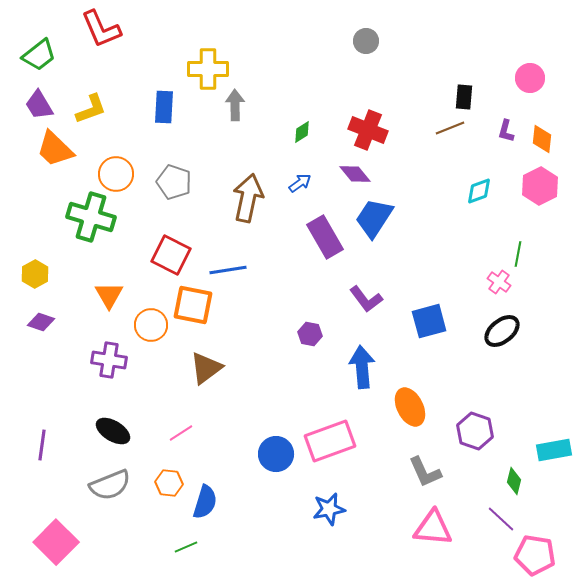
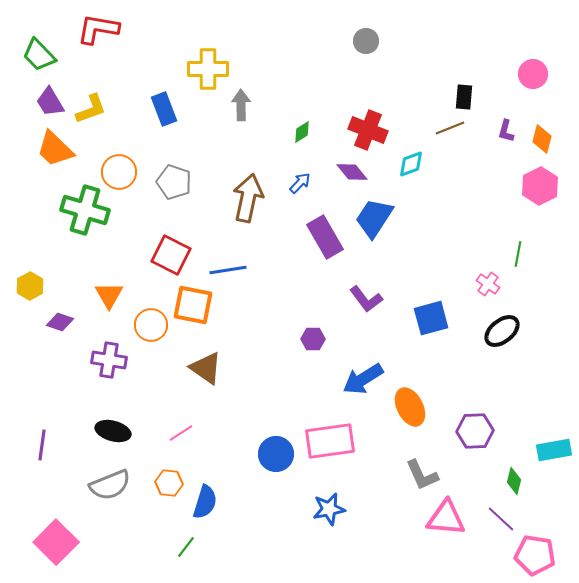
red L-shape at (101, 29): moved 3 px left; rotated 123 degrees clockwise
green trapezoid at (39, 55): rotated 84 degrees clockwise
pink circle at (530, 78): moved 3 px right, 4 px up
purple trapezoid at (39, 105): moved 11 px right, 3 px up
gray arrow at (235, 105): moved 6 px right
blue rectangle at (164, 107): moved 2 px down; rotated 24 degrees counterclockwise
orange diamond at (542, 139): rotated 8 degrees clockwise
orange circle at (116, 174): moved 3 px right, 2 px up
purple diamond at (355, 174): moved 3 px left, 2 px up
blue arrow at (300, 183): rotated 10 degrees counterclockwise
cyan diamond at (479, 191): moved 68 px left, 27 px up
green cross at (91, 217): moved 6 px left, 7 px up
yellow hexagon at (35, 274): moved 5 px left, 12 px down
pink cross at (499, 282): moved 11 px left, 2 px down
blue square at (429, 321): moved 2 px right, 3 px up
purple diamond at (41, 322): moved 19 px right
purple hexagon at (310, 334): moved 3 px right, 5 px down; rotated 10 degrees counterclockwise
blue arrow at (362, 367): moved 1 px right, 12 px down; rotated 117 degrees counterclockwise
brown triangle at (206, 368): rotated 48 degrees counterclockwise
black ellipse at (113, 431): rotated 16 degrees counterclockwise
purple hexagon at (475, 431): rotated 21 degrees counterclockwise
pink rectangle at (330, 441): rotated 12 degrees clockwise
gray L-shape at (425, 472): moved 3 px left, 3 px down
pink triangle at (433, 528): moved 13 px right, 10 px up
green line at (186, 547): rotated 30 degrees counterclockwise
